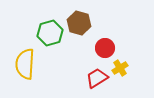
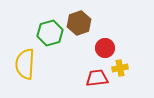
brown hexagon: rotated 25 degrees clockwise
yellow cross: rotated 21 degrees clockwise
red trapezoid: rotated 25 degrees clockwise
